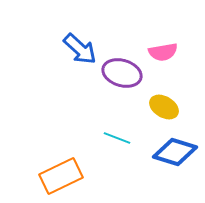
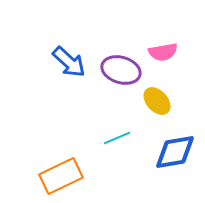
blue arrow: moved 11 px left, 13 px down
purple ellipse: moved 1 px left, 3 px up
yellow ellipse: moved 7 px left, 6 px up; rotated 16 degrees clockwise
cyan line: rotated 44 degrees counterclockwise
blue diamond: rotated 27 degrees counterclockwise
